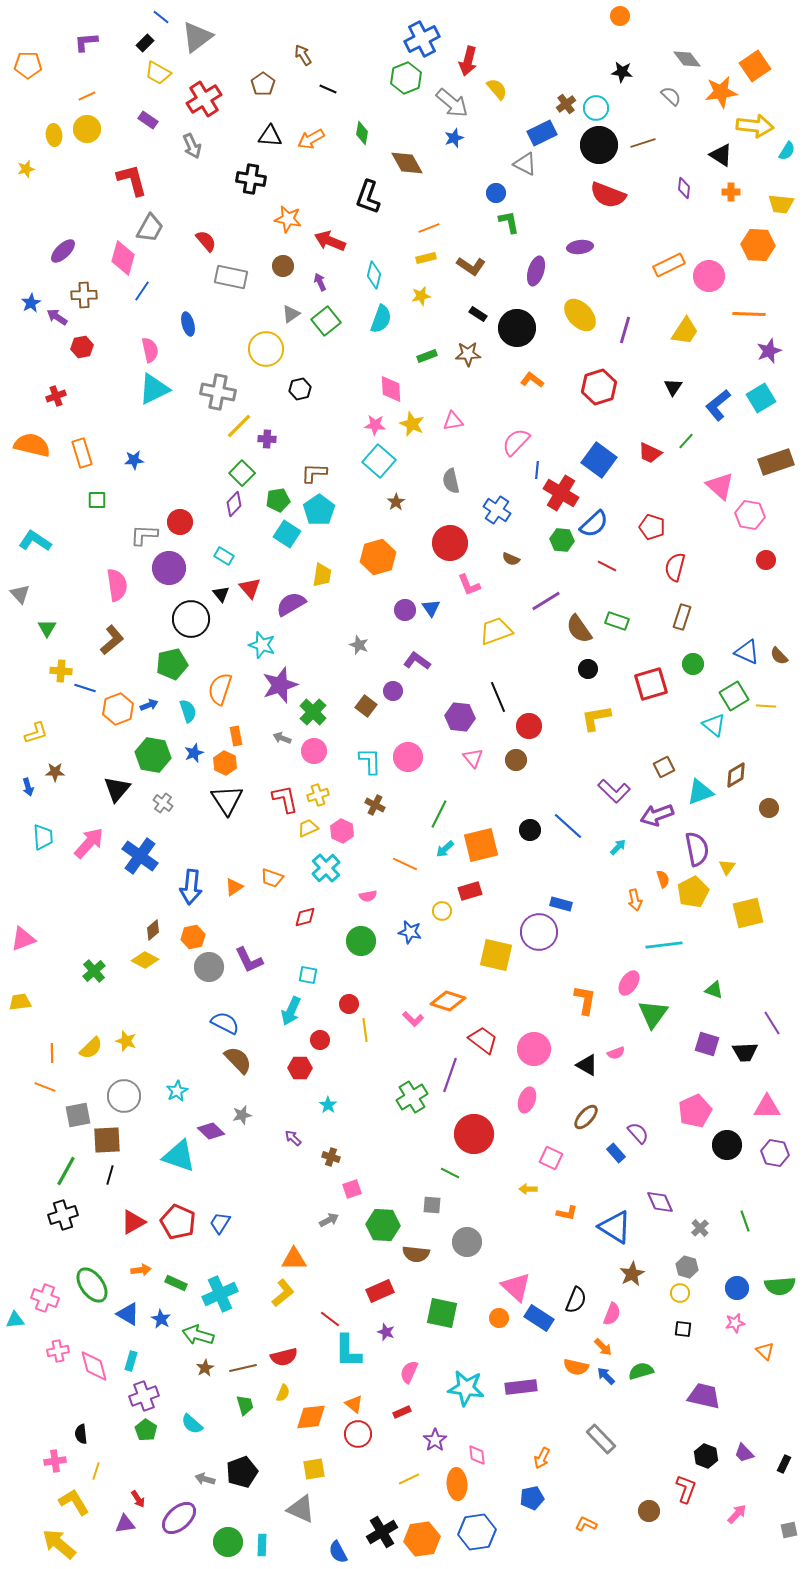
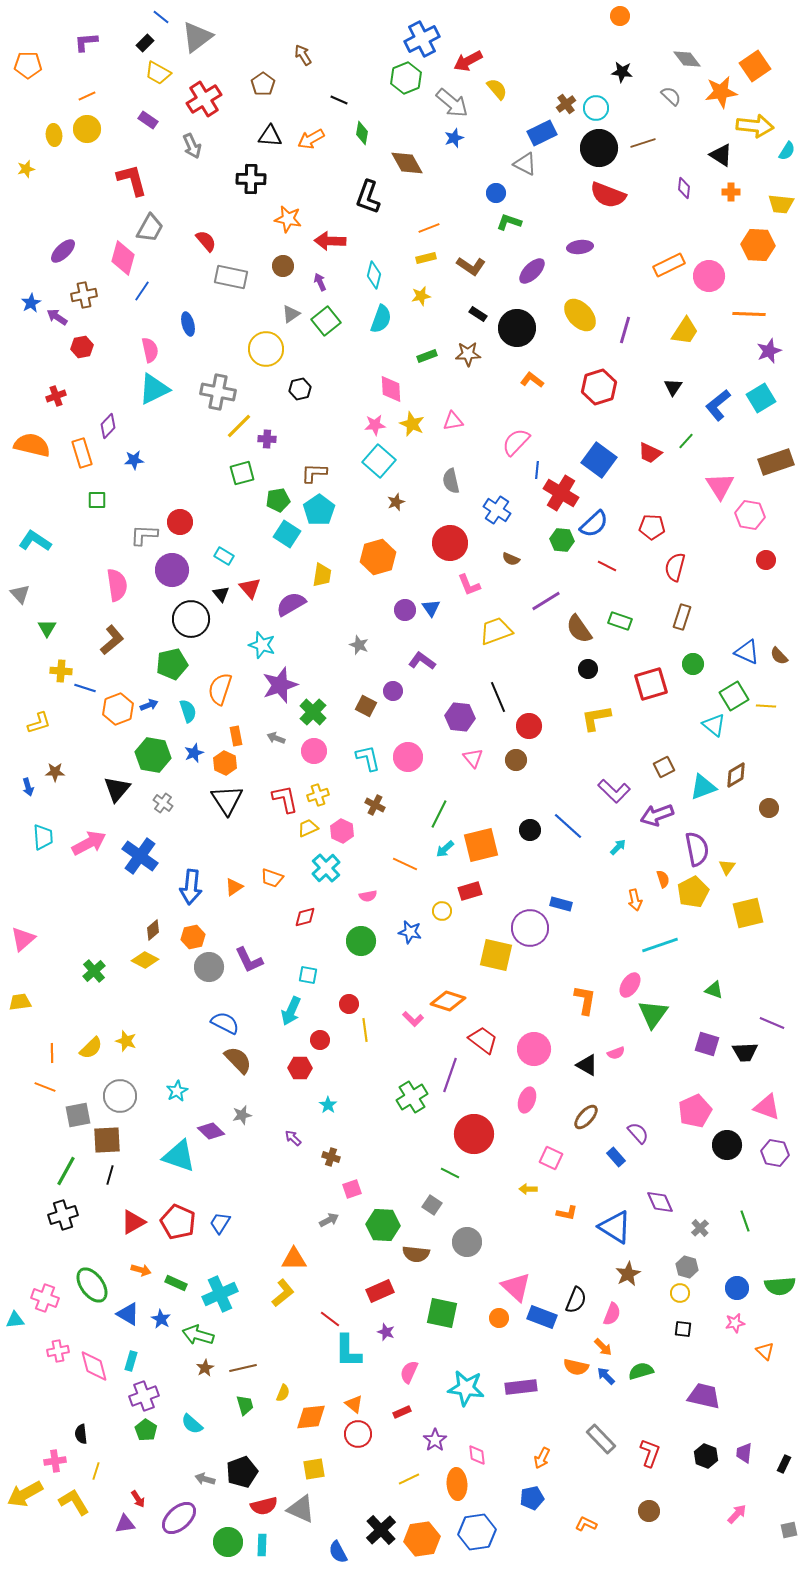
red arrow at (468, 61): rotated 48 degrees clockwise
black line at (328, 89): moved 11 px right, 11 px down
black circle at (599, 145): moved 3 px down
black cross at (251, 179): rotated 8 degrees counterclockwise
green L-shape at (509, 222): rotated 60 degrees counterclockwise
red arrow at (330, 241): rotated 20 degrees counterclockwise
purple ellipse at (536, 271): moved 4 px left; rotated 28 degrees clockwise
brown cross at (84, 295): rotated 10 degrees counterclockwise
pink star at (375, 425): rotated 10 degrees counterclockwise
green square at (242, 473): rotated 30 degrees clockwise
pink triangle at (720, 486): rotated 16 degrees clockwise
brown star at (396, 502): rotated 12 degrees clockwise
purple diamond at (234, 504): moved 126 px left, 78 px up
red pentagon at (652, 527): rotated 15 degrees counterclockwise
purple circle at (169, 568): moved 3 px right, 2 px down
green rectangle at (617, 621): moved 3 px right
purple L-shape at (417, 661): moved 5 px right
brown square at (366, 706): rotated 10 degrees counterclockwise
yellow L-shape at (36, 733): moved 3 px right, 10 px up
gray arrow at (282, 738): moved 6 px left
cyan L-shape at (370, 761): moved 2 px left, 3 px up; rotated 12 degrees counterclockwise
cyan triangle at (700, 792): moved 3 px right, 5 px up
pink arrow at (89, 843): rotated 20 degrees clockwise
purple circle at (539, 932): moved 9 px left, 4 px up
pink triangle at (23, 939): rotated 20 degrees counterclockwise
cyan line at (664, 945): moved 4 px left; rotated 12 degrees counterclockwise
pink ellipse at (629, 983): moved 1 px right, 2 px down
purple line at (772, 1023): rotated 35 degrees counterclockwise
gray circle at (124, 1096): moved 4 px left
pink triangle at (767, 1107): rotated 20 degrees clockwise
blue rectangle at (616, 1153): moved 4 px down
gray square at (432, 1205): rotated 30 degrees clockwise
orange arrow at (141, 1270): rotated 24 degrees clockwise
brown star at (632, 1274): moved 4 px left
blue rectangle at (539, 1318): moved 3 px right, 1 px up; rotated 12 degrees counterclockwise
red semicircle at (284, 1357): moved 20 px left, 149 px down
purple trapezoid at (744, 1453): rotated 50 degrees clockwise
red L-shape at (686, 1489): moved 36 px left, 36 px up
black cross at (382, 1532): moved 1 px left, 2 px up; rotated 12 degrees counterclockwise
yellow arrow at (59, 1544): moved 34 px left, 50 px up; rotated 69 degrees counterclockwise
